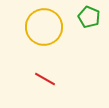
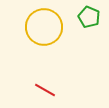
red line: moved 11 px down
